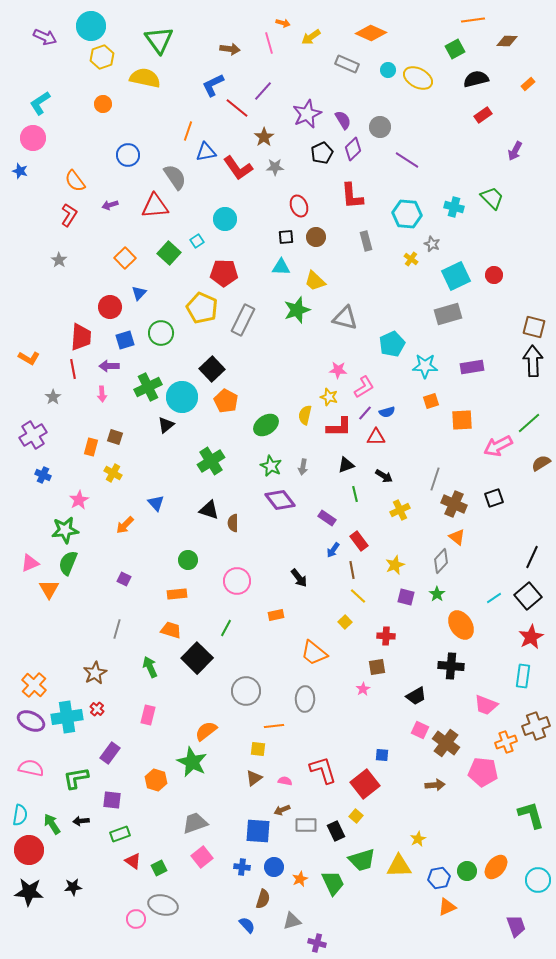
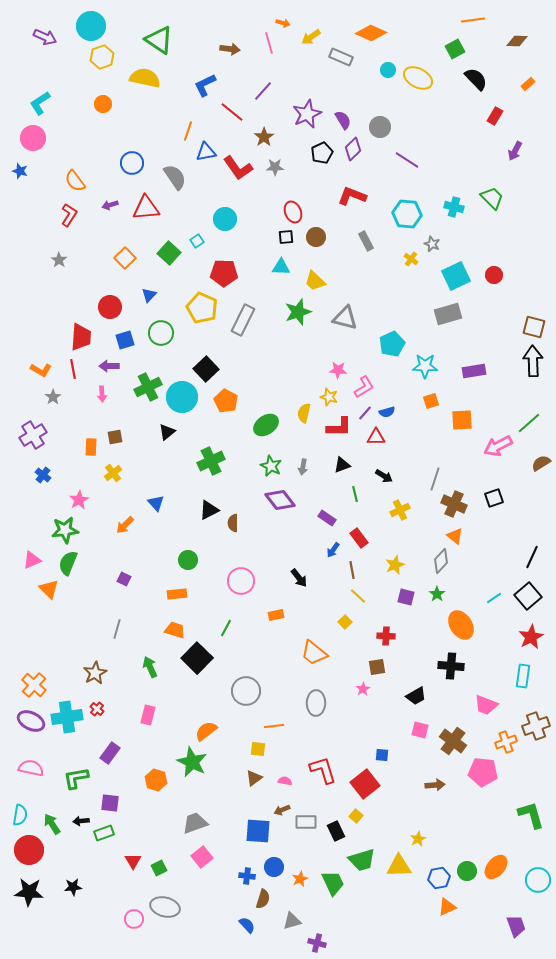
green triangle at (159, 40): rotated 20 degrees counterclockwise
brown diamond at (507, 41): moved 10 px right
gray rectangle at (347, 64): moved 6 px left, 7 px up
black semicircle at (476, 79): rotated 60 degrees clockwise
blue L-shape at (213, 85): moved 8 px left
red line at (237, 108): moved 5 px left, 4 px down
red rectangle at (483, 115): moved 12 px right, 1 px down; rotated 24 degrees counterclockwise
blue circle at (128, 155): moved 4 px right, 8 px down
red L-shape at (352, 196): rotated 116 degrees clockwise
red triangle at (155, 206): moved 9 px left, 2 px down
red ellipse at (299, 206): moved 6 px left, 6 px down
gray rectangle at (366, 241): rotated 12 degrees counterclockwise
blue triangle at (139, 293): moved 10 px right, 2 px down
green star at (297, 310): moved 1 px right, 2 px down
orange L-shape at (29, 358): moved 12 px right, 12 px down
purple rectangle at (472, 367): moved 2 px right, 4 px down
black square at (212, 369): moved 6 px left
yellow semicircle at (305, 415): moved 1 px left, 2 px up
black triangle at (166, 425): moved 1 px right, 7 px down
brown square at (115, 437): rotated 28 degrees counterclockwise
orange rectangle at (91, 447): rotated 12 degrees counterclockwise
green cross at (211, 461): rotated 8 degrees clockwise
black triangle at (346, 465): moved 4 px left
yellow cross at (113, 473): rotated 24 degrees clockwise
blue cross at (43, 475): rotated 14 degrees clockwise
black triangle at (209, 510): rotated 45 degrees counterclockwise
orange triangle at (457, 537): moved 2 px left, 1 px up
red rectangle at (359, 541): moved 3 px up
pink triangle at (30, 563): moved 2 px right, 3 px up
pink circle at (237, 581): moved 4 px right
orange triangle at (49, 589): rotated 15 degrees counterclockwise
orange trapezoid at (171, 630): moved 4 px right
gray ellipse at (305, 699): moved 11 px right, 4 px down
pink square at (420, 730): rotated 12 degrees counterclockwise
brown cross at (446, 743): moved 7 px right, 2 px up
purple square at (112, 800): moved 2 px left, 3 px down
gray rectangle at (306, 825): moved 3 px up
green rectangle at (120, 834): moved 16 px left, 1 px up
red triangle at (133, 861): rotated 24 degrees clockwise
blue cross at (242, 867): moved 5 px right, 9 px down
gray ellipse at (163, 905): moved 2 px right, 2 px down
pink circle at (136, 919): moved 2 px left
